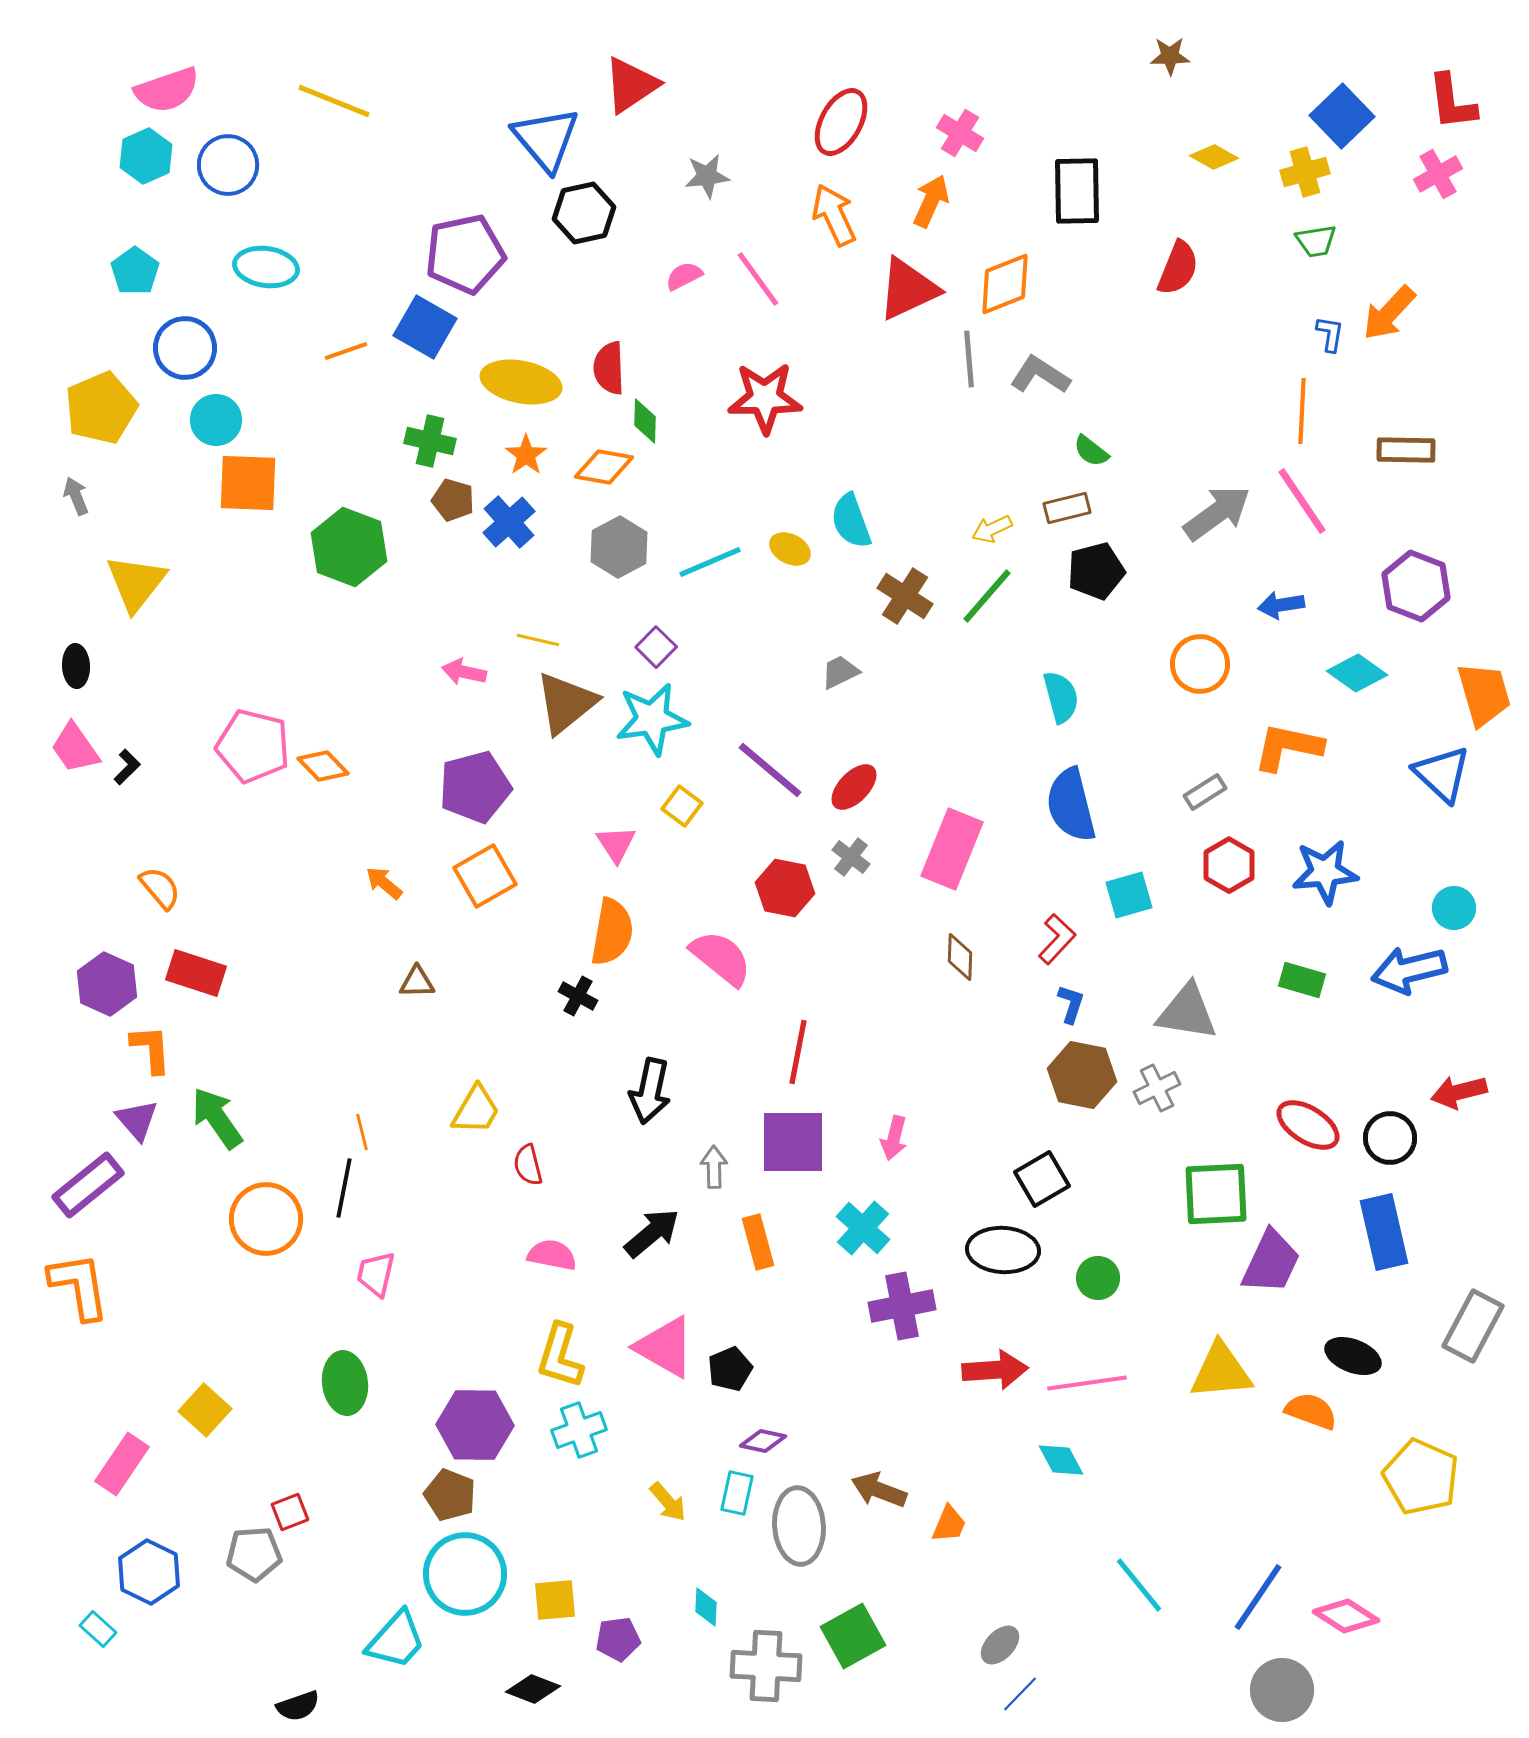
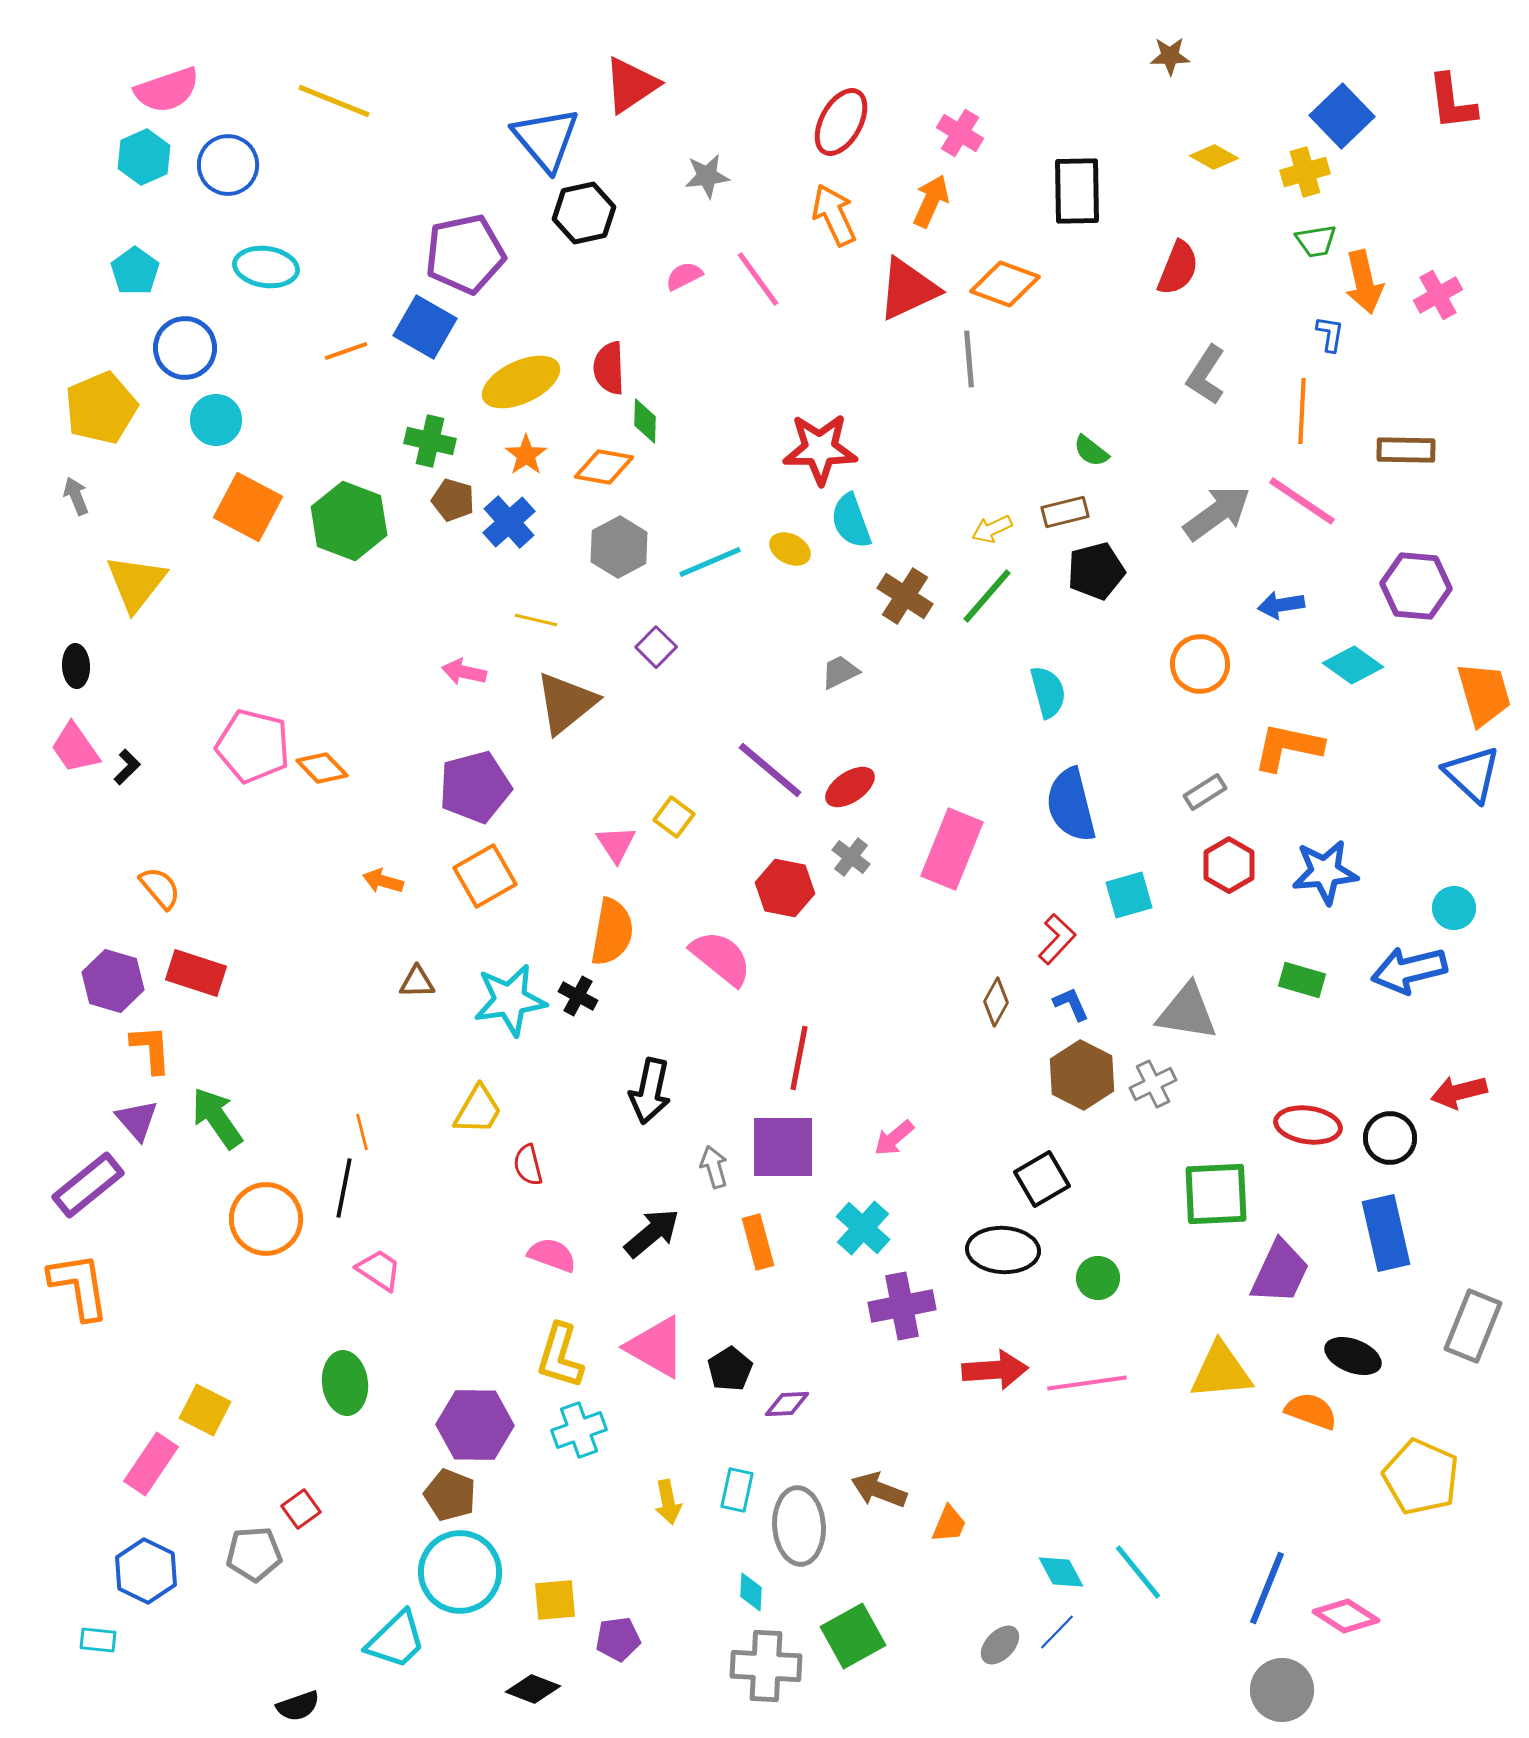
cyan hexagon at (146, 156): moved 2 px left, 1 px down
pink cross at (1438, 174): moved 121 px down
orange diamond at (1005, 284): rotated 42 degrees clockwise
orange arrow at (1389, 313): moved 25 px left, 31 px up; rotated 56 degrees counterclockwise
gray L-shape at (1040, 375): moved 166 px right; rotated 90 degrees counterclockwise
yellow ellipse at (521, 382): rotated 36 degrees counterclockwise
red star at (765, 398): moved 55 px right, 51 px down
orange square at (248, 483): moved 24 px down; rotated 26 degrees clockwise
pink line at (1302, 501): rotated 22 degrees counterclockwise
brown rectangle at (1067, 508): moved 2 px left, 4 px down
green hexagon at (349, 547): moved 26 px up
purple hexagon at (1416, 586): rotated 16 degrees counterclockwise
yellow line at (538, 640): moved 2 px left, 20 px up
cyan diamond at (1357, 673): moved 4 px left, 8 px up
cyan semicircle at (1061, 697): moved 13 px left, 5 px up
cyan star at (652, 719): moved 142 px left, 281 px down
orange diamond at (323, 766): moved 1 px left, 2 px down
blue triangle at (1442, 774): moved 30 px right
red ellipse at (854, 787): moved 4 px left; rotated 12 degrees clockwise
yellow square at (682, 806): moved 8 px left, 11 px down
orange arrow at (384, 883): moved 1 px left, 2 px up; rotated 24 degrees counterclockwise
brown diamond at (960, 957): moved 36 px right, 45 px down; rotated 27 degrees clockwise
purple hexagon at (107, 984): moved 6 px right, 3 px up; rotated 8 degrees counterclockwise
blue L-shape at (1071, 1004): rotated 42 degrees counterclockwise
red line at (798, 1052): moved 1 px right, 6 px down
brown hexagon at (1082, 1075): rotated 16 degrees clockwise
gray cross at (1157, 1088): moved 4 px left, 4 px up
yellow trapezoid at (476, 1110): moved 2 px right
red ellipse at (1308, 1125): rotated 24 degrees counterclockwise
pink arrow at (894, 1138): rotated 36 degrees clockwise
purple square at (793, 1142): moved 10 px left, 5 px down
gray arrow at (714, 1167): rotated 15 degrees counterclockwise
blue rectangle at (1384, 1232): moved 2 px right, 1 px down
pink semicircle at (552, 1255): rotated 9 degrees clockwise
purple trapezoid at (1271, 1262): moved 9 px right, 10 px down
pink trapezoid at (376, 1274): moved 3 px right, 4 px up; rotated 111 degrees clockwise
gray rectangle at (1473, 1326): rotated 6 degrees counterclockwise
pink triangle at (665, 1347): moved 9 px left
black pentagon at (730, 1369): rotated 9 degrees counterclockwise
yellow square at (205, 1410): rotated 15 degrees counterclockwise
purple diamond at (763, 1441): moved 24 px right, 37 px up; rotated 15 degrees counterclockwise
cyan diamond at (1061, 1460): moved 112 px down
pink rectangle at (122, 1464): moved 29 px right
cyan rectangle at (737, 1493): moved 3 px up
yellow arrow at (668, 1502): rotated 30 degrees clockwise
red square at (290, 1512): moved 11 px right, 3 px up; rotated 15 degrees counterclockwise
blue hexagon at (149, 1572): moved 3 px left, 1 px up
cyan circle at (465, 1574): moved 5 px left, 2 px up
cyan line at (1139, 1585): moved 1 px left, 13 px up
blue line at (1258, 1597): moved 9 px right, 9 px up; rotated 12 degrees counterclockwise
cyan diamond at (706, 1607): moved 45 px right, 15 px up
cyan rectangle at (98, 1629): moved 11 px down; rotated 36 degrees counterclockwise
cyan trapezoid at (396, 1640): rotated 4 degrees clockwise
blue line at (1020, 1694): moved 37 px right, 62 px up
